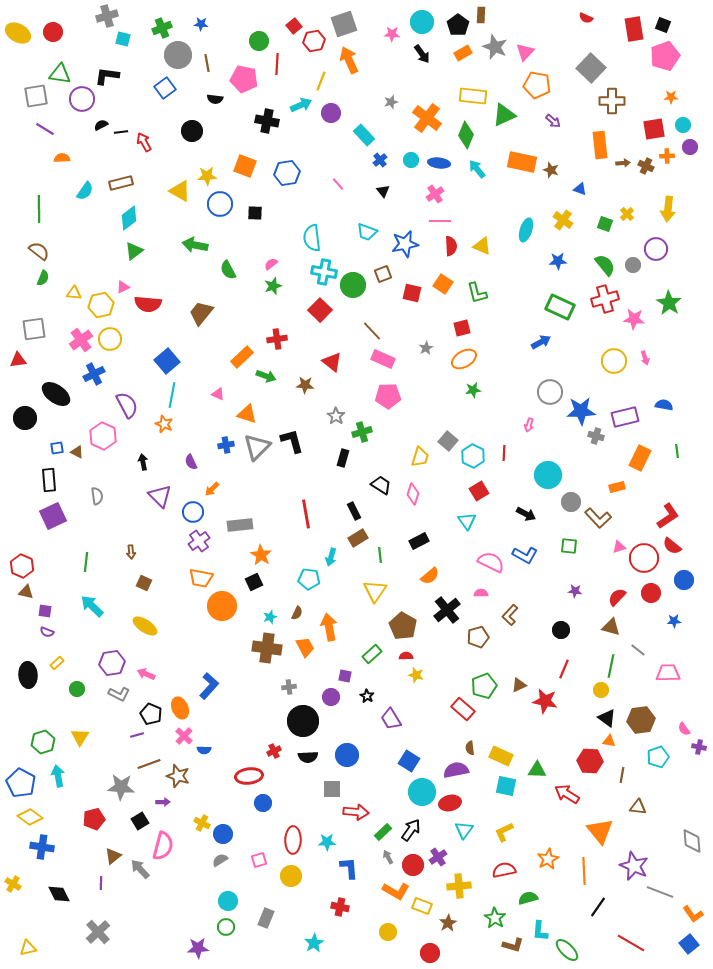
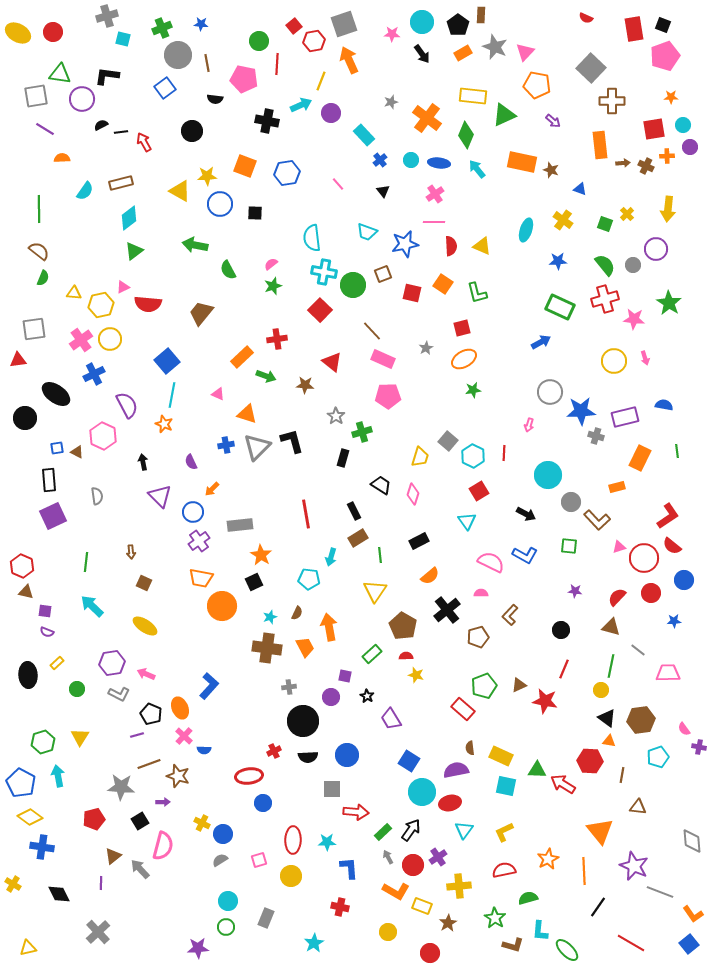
pink line at (440, 221): moved 6 px left, 1 px down
brown L-shape at (598, 518): moved 1 px left, 2 px down
red arrow at (567, 794): moved 4 px left, 10 px up
